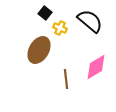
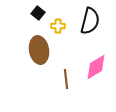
black square: moved 7 px left
black semicircle: rotated 64 degrees clockwise
yellow cross: moved 2 px left, 2 px up; rotated 24 degrees counterclockwise
brown ellipse: rotated 40 degrees counterclockwise
